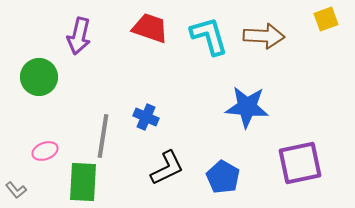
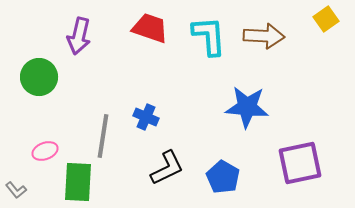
yellow square: rotated 15 degrees counterclockwise
cyan L-shape: rotated 12 degrees clockwise
green rectangle: moved 5 px left
